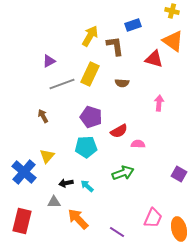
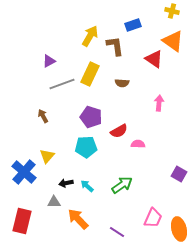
red triangle: rotated 18 degrees clockwise
green arrow: moved 1 px left, 12 px down; rotated 15 degrees counterclockwise
